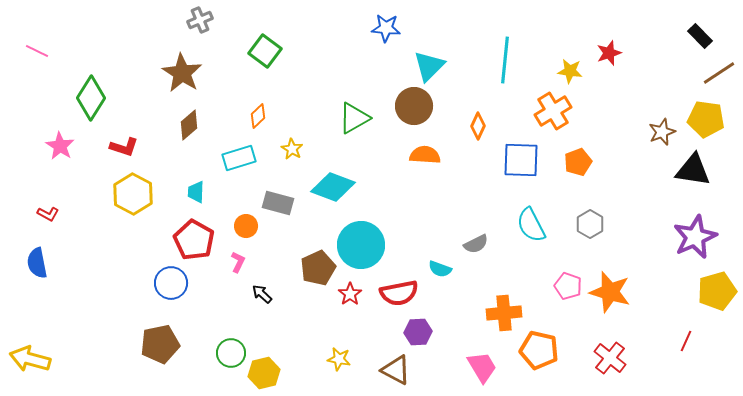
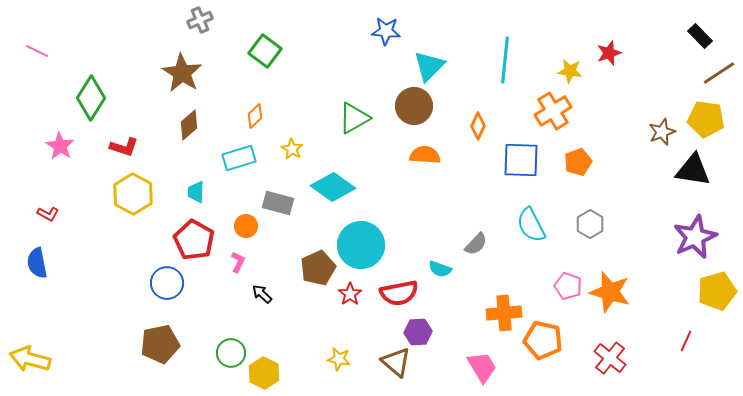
blue star at (386, 28): moved 3 px down
orange diamond at (258, 116): moved 3 px left
cyan diamond at (333, 187): rotated 15 degrees clockwise
gray semicircle at (476, 244): rotated 20 degrees counterclockwise
blue circle at (171, 283): moved 4 px left
orange pentagon at (539, 350): moved 4 px right, 10 px up
brown triangle at (396, 370): moved 8 px up; rotated 12 degrees clockwise
yellow hexagon at (264, 373): rotated 20 degrees counterclockwise
